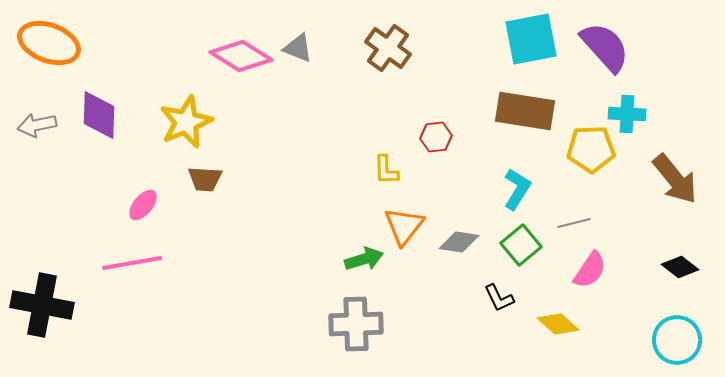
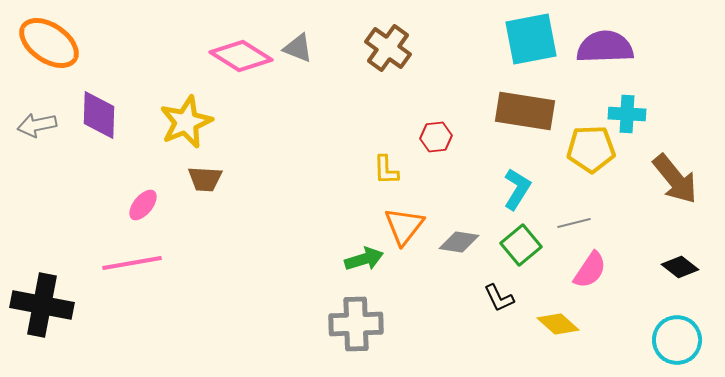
orange ellipse: rotated 14 degrees clockwise
purple semicircle: rotated 50 degrees counterclockwise
